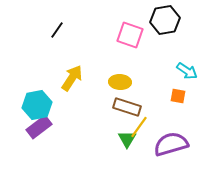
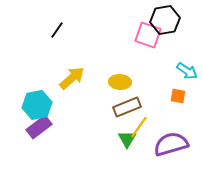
pink square: moved 18 px right
yellow arrow: rotated 16 degrees clockwise
brown rectangle: rotated 40 degrees counterclockwise
